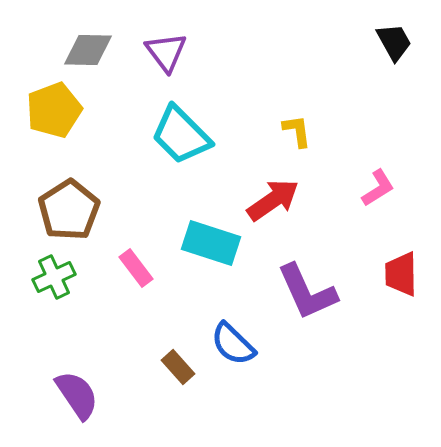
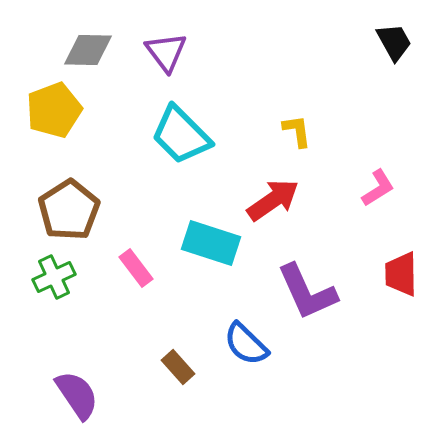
blue semicircle: moved 13 px right
